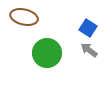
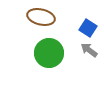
brown ellipse: moved 17 px right
green circle: moved 2 px right
